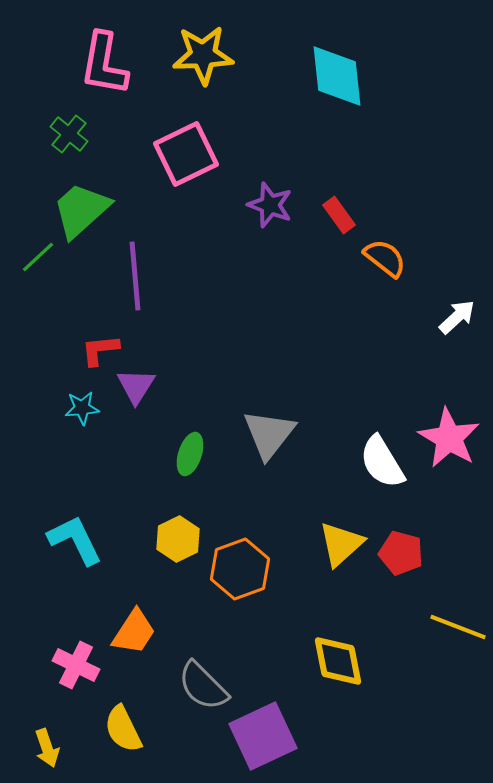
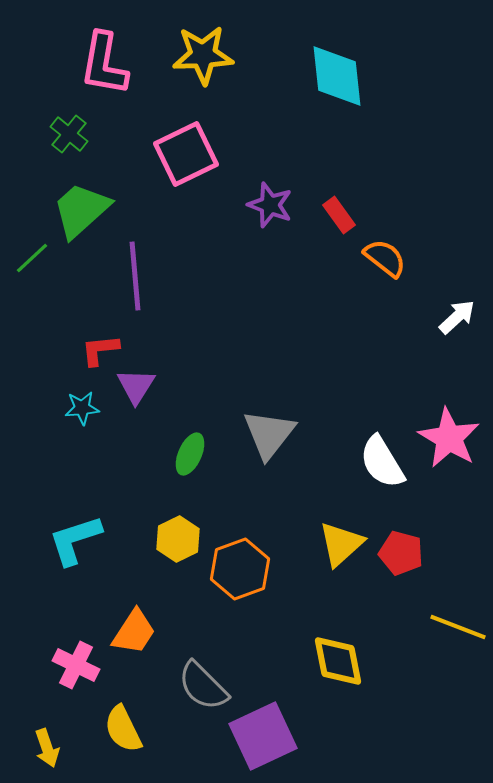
green line: moved 6 px left, 1 px down
green ellipse: rotated 6 degrees clockwise
cyan L-shape: rotated 82 degrees counterclockwise
